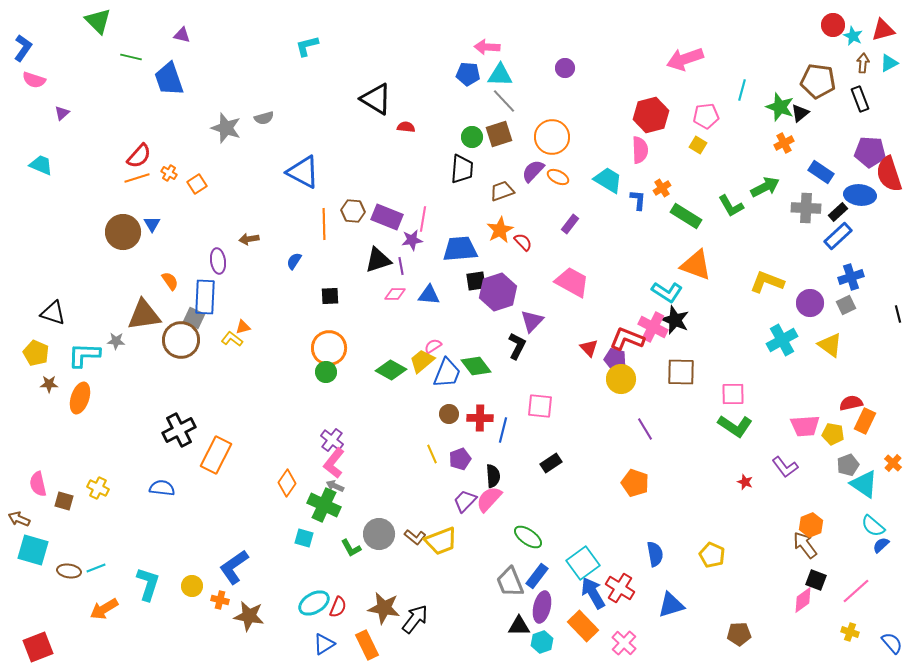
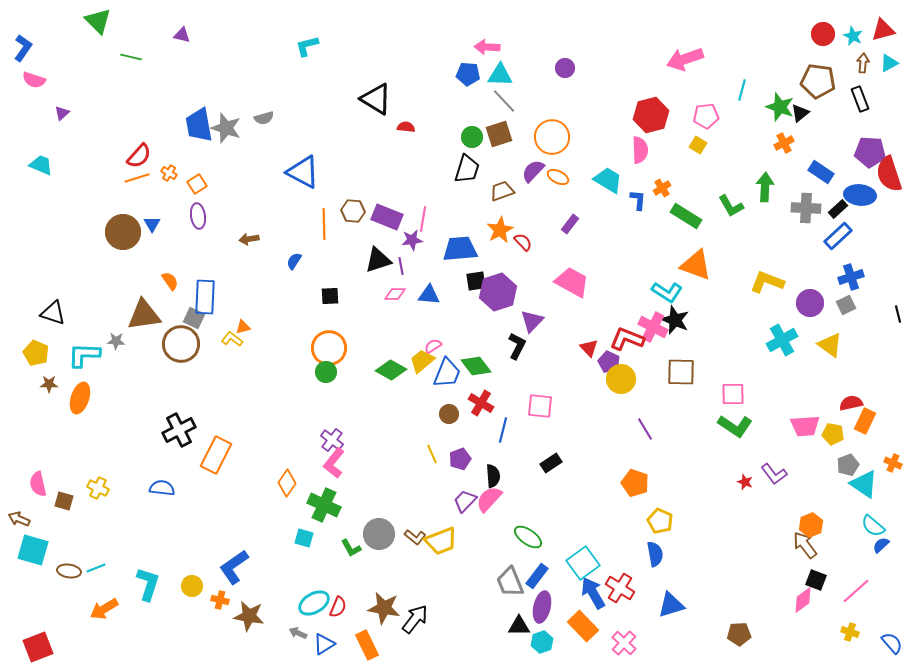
red circle at (833, 25): moved 10 px left, 9 px down
blue trapezoid at (169, 79): moved 30 px right, 46 px down; rotated 9 degrees clockwise
black trapezoid at (462, 169): moved 5 px right; rotated 12 degrees clockwise
green arrow at (765, 187): rotated 60 degrees counterclockwise
black rectangle at (838, 212): moved 3 px up
purple ellipse at (218, 261): moved 20 px left, 45 px up
brown circle at (181, 340): moved 4 px down
purple pentagon at (615, 359): moved 6 px left, 3 px down; rotated 10 degrees clockwise
red cross at (480, 418): moved 1 px right, 15 px up; rotated 30 degrees clockwise
orange cross at (893, 463): rotated 18 degrees counterclockwise
purple L-shape at (785, 467): moved 11 px left, 7 px down
gray arrow at (335, 486): moved 37 px left, 147 px down
yellow pentagon at (712, 555): moved 52 px left, 34 px up
